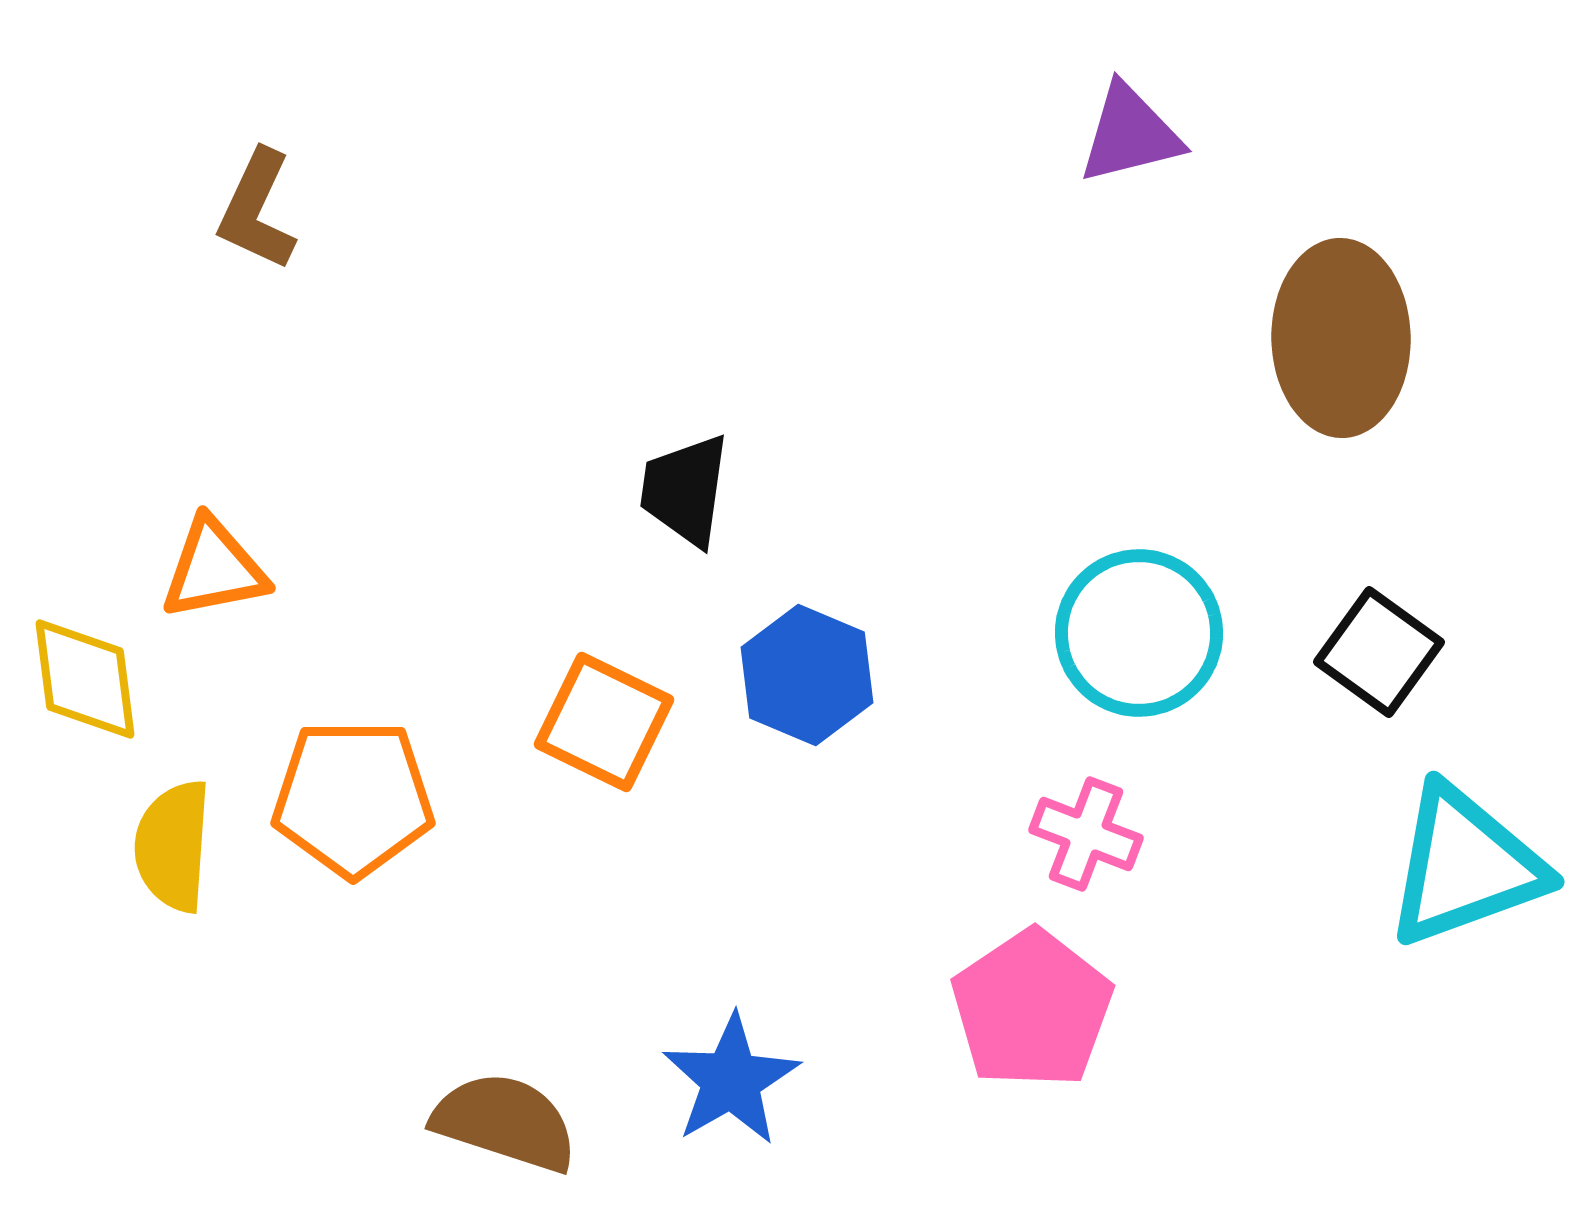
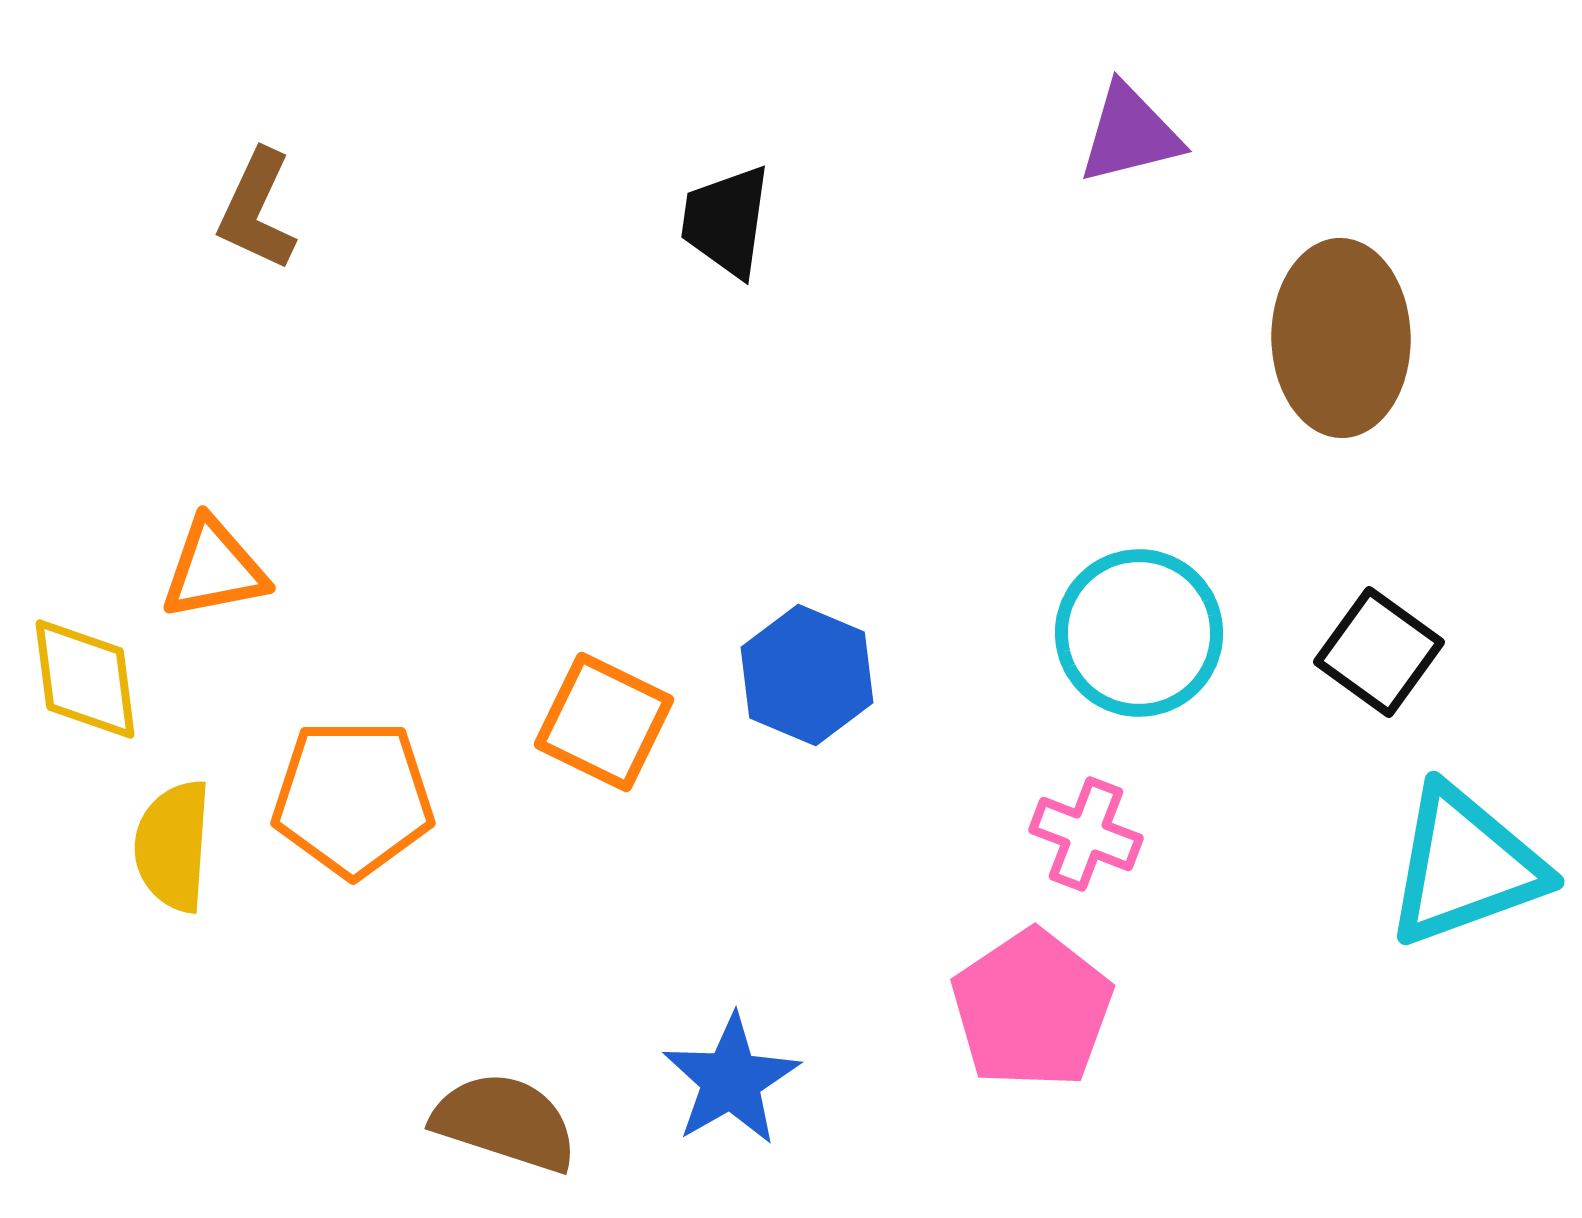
black trapezoid: moved 41 px right, 269 px up
